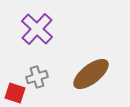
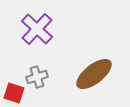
brown ellipse: moved 3 px right
red square: moved 1 px left
